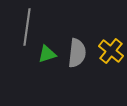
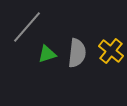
gray line: rotated 33 degrees clockwise
